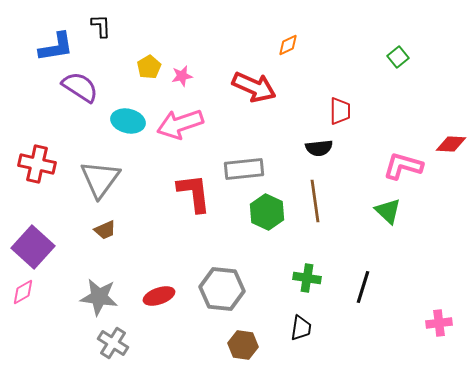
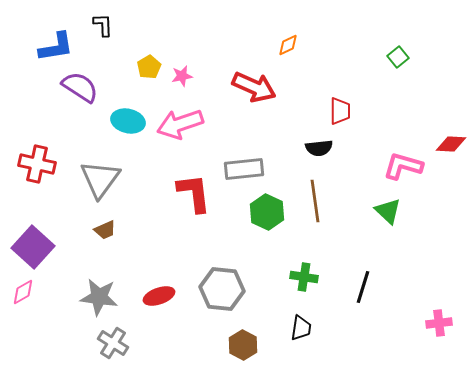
black L-shape: moved 2 px right, 1 px up
green cross: moved 3 px left, 1 px up
brown hexagon: rotated 20 degrees clockwise
